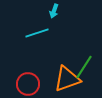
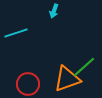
cyan line: moved 21 px left
green line: rotated 15 degrees clockwise
